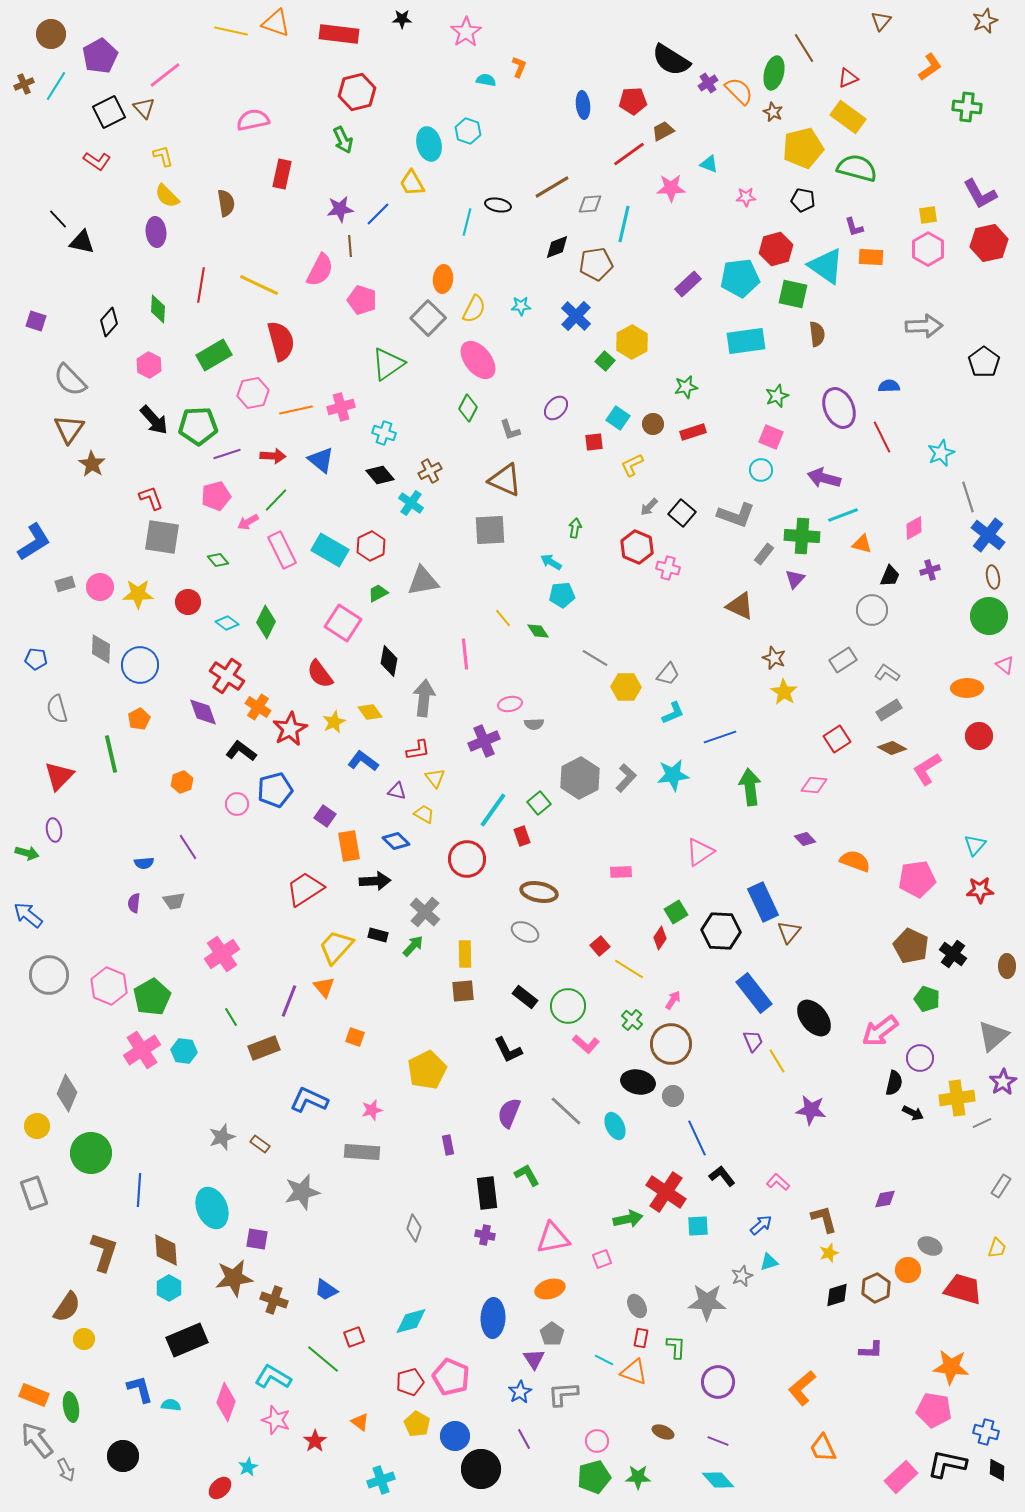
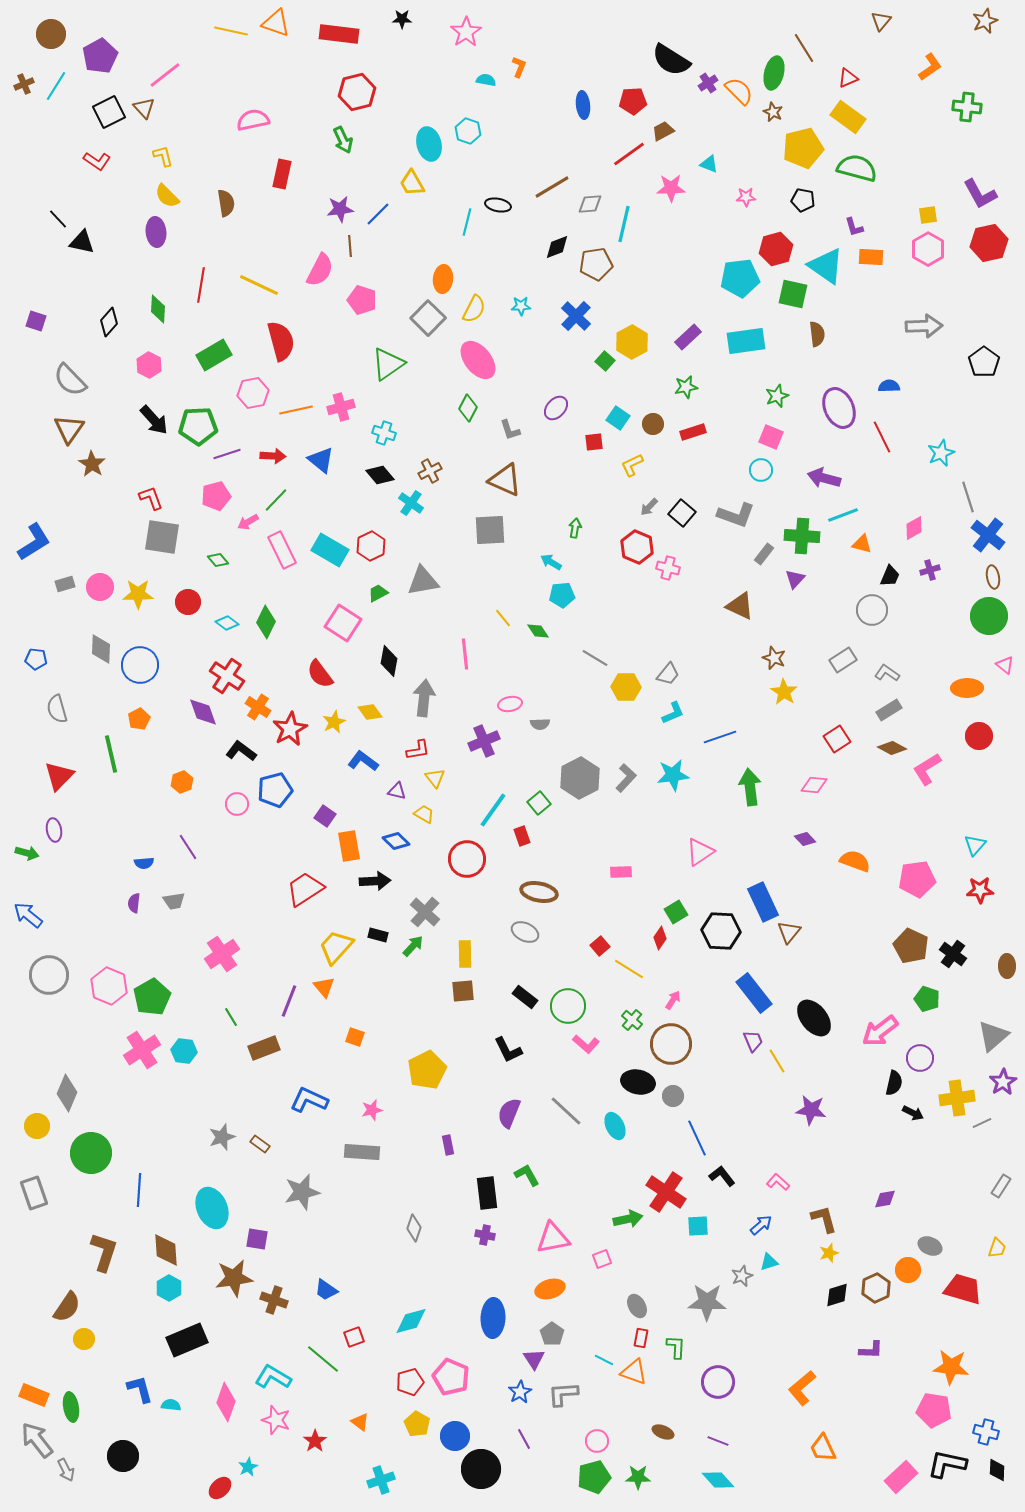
purple rectangle at (688, 284): moved 53 px down
gray semicircle at (534, 724): moved 6 px right
